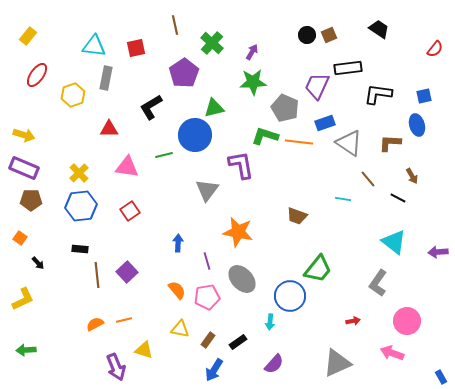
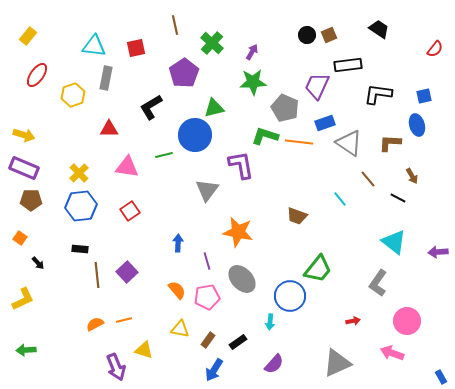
black rectangle at (348, 68): moved 3 px up
cyan line at (343, 199): moved 3 px left; rotated 42 degrees clockwise
